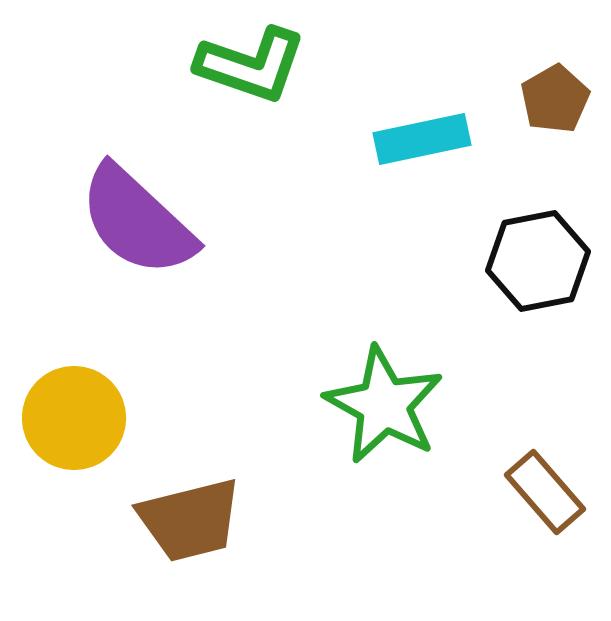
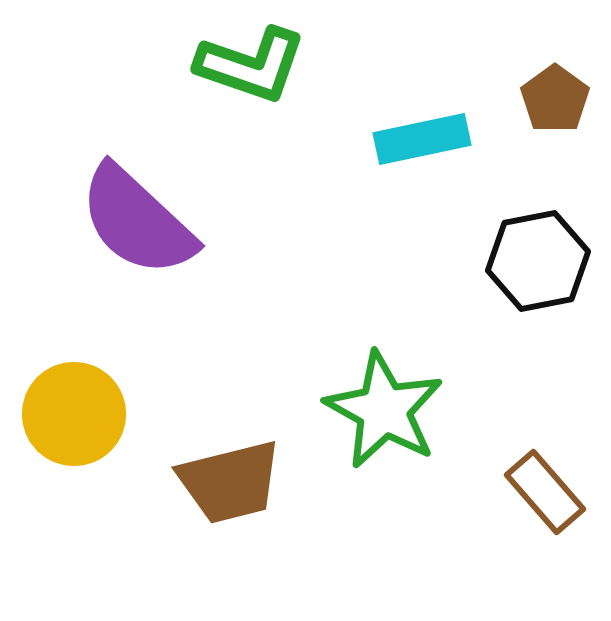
brown pentagon: rotated 6 degrees counterclockwise
green star: moved 5 px down
yellow circle: moved 4 px up
brown trapezoid: moved 40 px right, 38 px up
